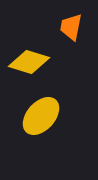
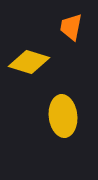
yellow ellipse: moved 22 px right; rotated 48 degrees counterclockwise
